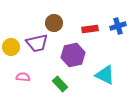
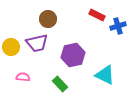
brown circle: moved 6 px left, 4 px up
red rectangle: moved 7 px right, 14 px up; rotated 35 degrees clockwise
